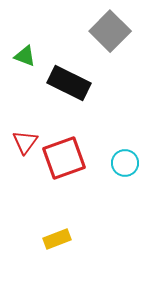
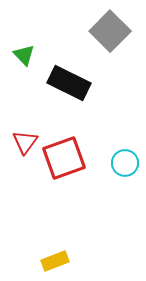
green triangle: moved 1 px left, 1 px up; rotated 25 degrees clockwise
yellow rectangle: moved 2 px left, 22 px down
